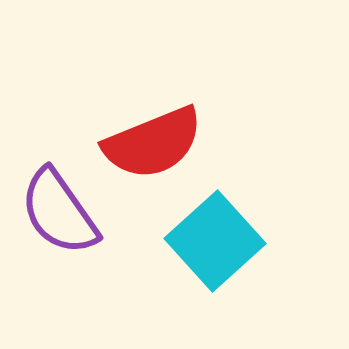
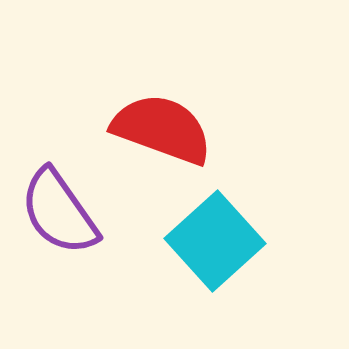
red semicircle: moved 9 px right, 14 px up; rotated 138 degrees counterclockwise
